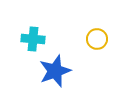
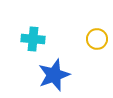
blue star: moved 1 px left, 4 px down
